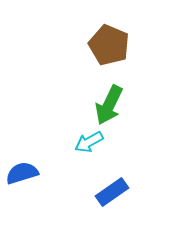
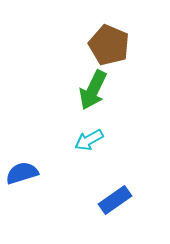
green arrow: moved 16 px left, 15 px up
cyan arrow: moved 2 px up
blue rectangle: moved 3 px right, 8 px down
